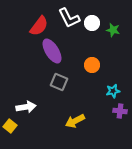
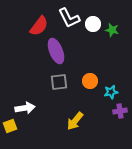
white circle: moved 1 px right, 1 px down
green star: moved 1 px left
purple ellipse: moved 4 px right; rotated 10 degrees clockwise
orange circle: moved 2 px left, 16 px down
gray square: rotated 30 degrees counterclockwise
cyan star: moved 2 px left, 1 px down
white arrow: moved 1 px left, 1 px down
purple cross: rotated 16 degrees counterclockwise
yellow arrow: rotated 24 degrees counterclockwise
yellow square: rotated 32 degrees clockwise
